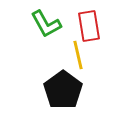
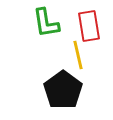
green L-shape: moved 1 px up; rotated 20 degrees clockwise
